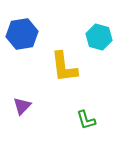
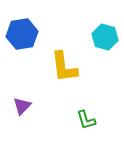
cyan hexagon: moved 6 px right
